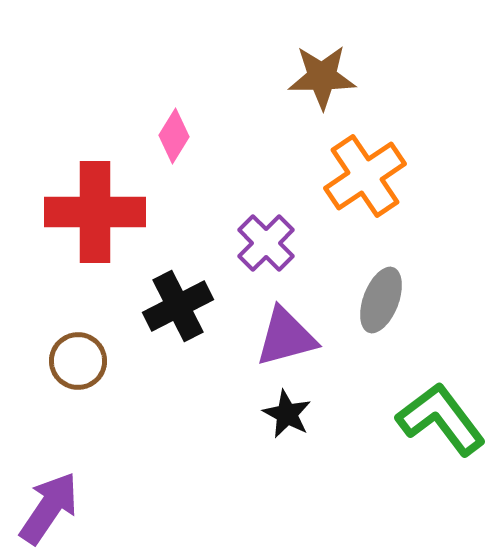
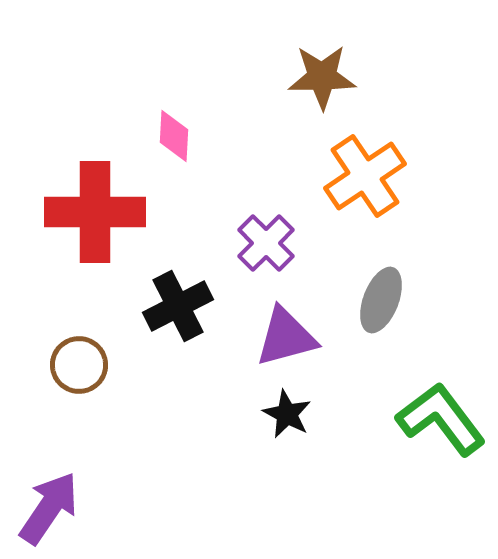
pink diamond: rotated 28 degrees counterclockwise
brown circle: moved 1 px right, 4 px down
